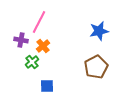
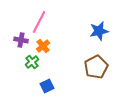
blue square: rotated 24 degrees counterclockwise
